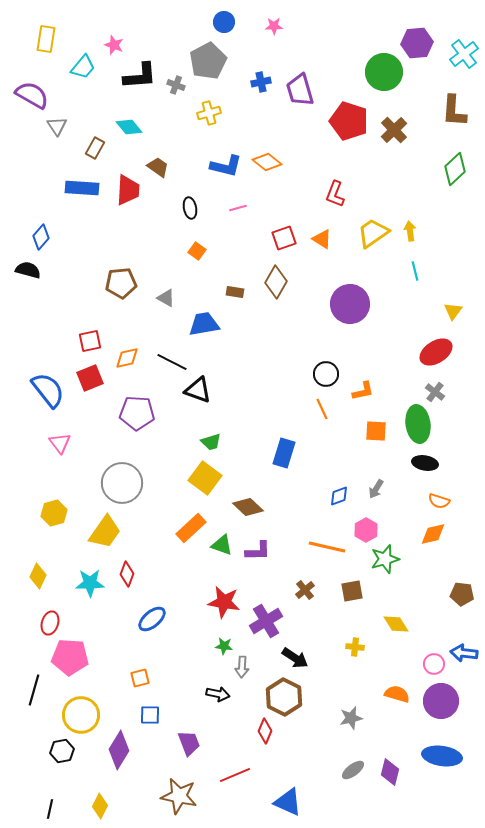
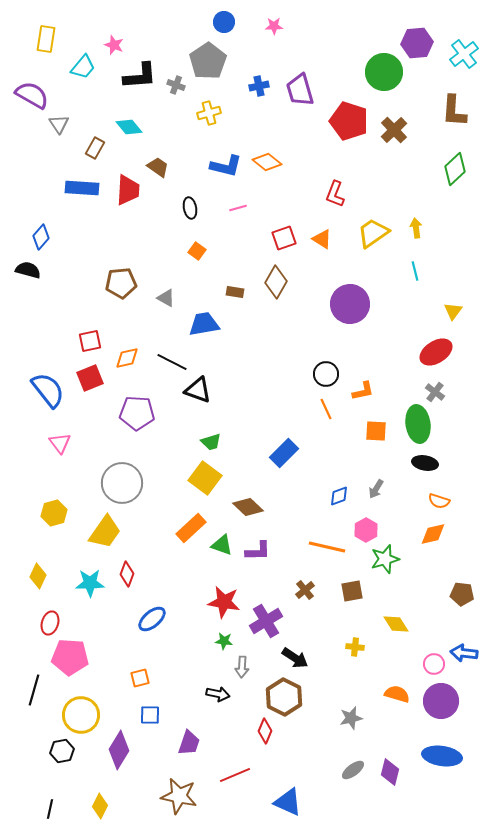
gray pentagon at (208, 61): rotated 6 degrees counterclockwise
blue cross at (261, 82): moved 2 px left, 4 px down
gray triangle at (57, 126): moved 2 px right, 2 px up
yellow arrow at (410, 231): moved 6 px right, 3 px up
orange line at (322, 409): moved 4 px right
blue rectangle at (284, 453): rotated 28 degrees clockwise
green star at (224, 646): moved 5 px up
purple trapezoid at (189, 743): rotated 40 degrees clockwise
